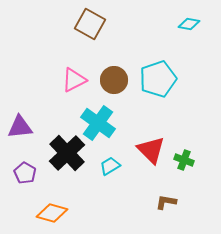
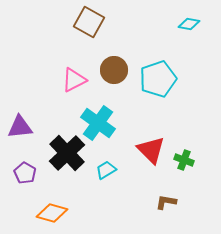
brown square: moved 1 px left, 2 px up
brown circle: moved 10 px up
cyan trapezoid: moved 4 px left, 4 px down
